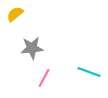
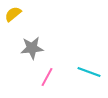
yellow semicircle: moved 2 px left
pink line: moved 3 px right, 1 px up
